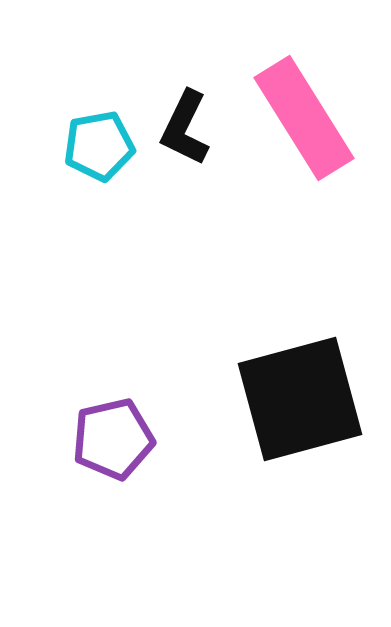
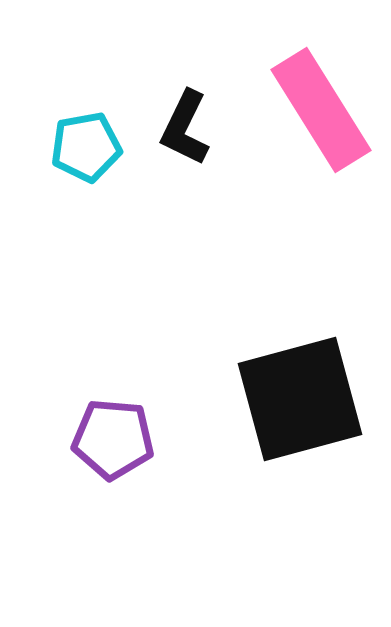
pink rectangle: moved 17 px right, 8 px up
cyan pentagon: moved 13 px left, 1 px down
purple pentagon: rotated 18 degrees clockwise
